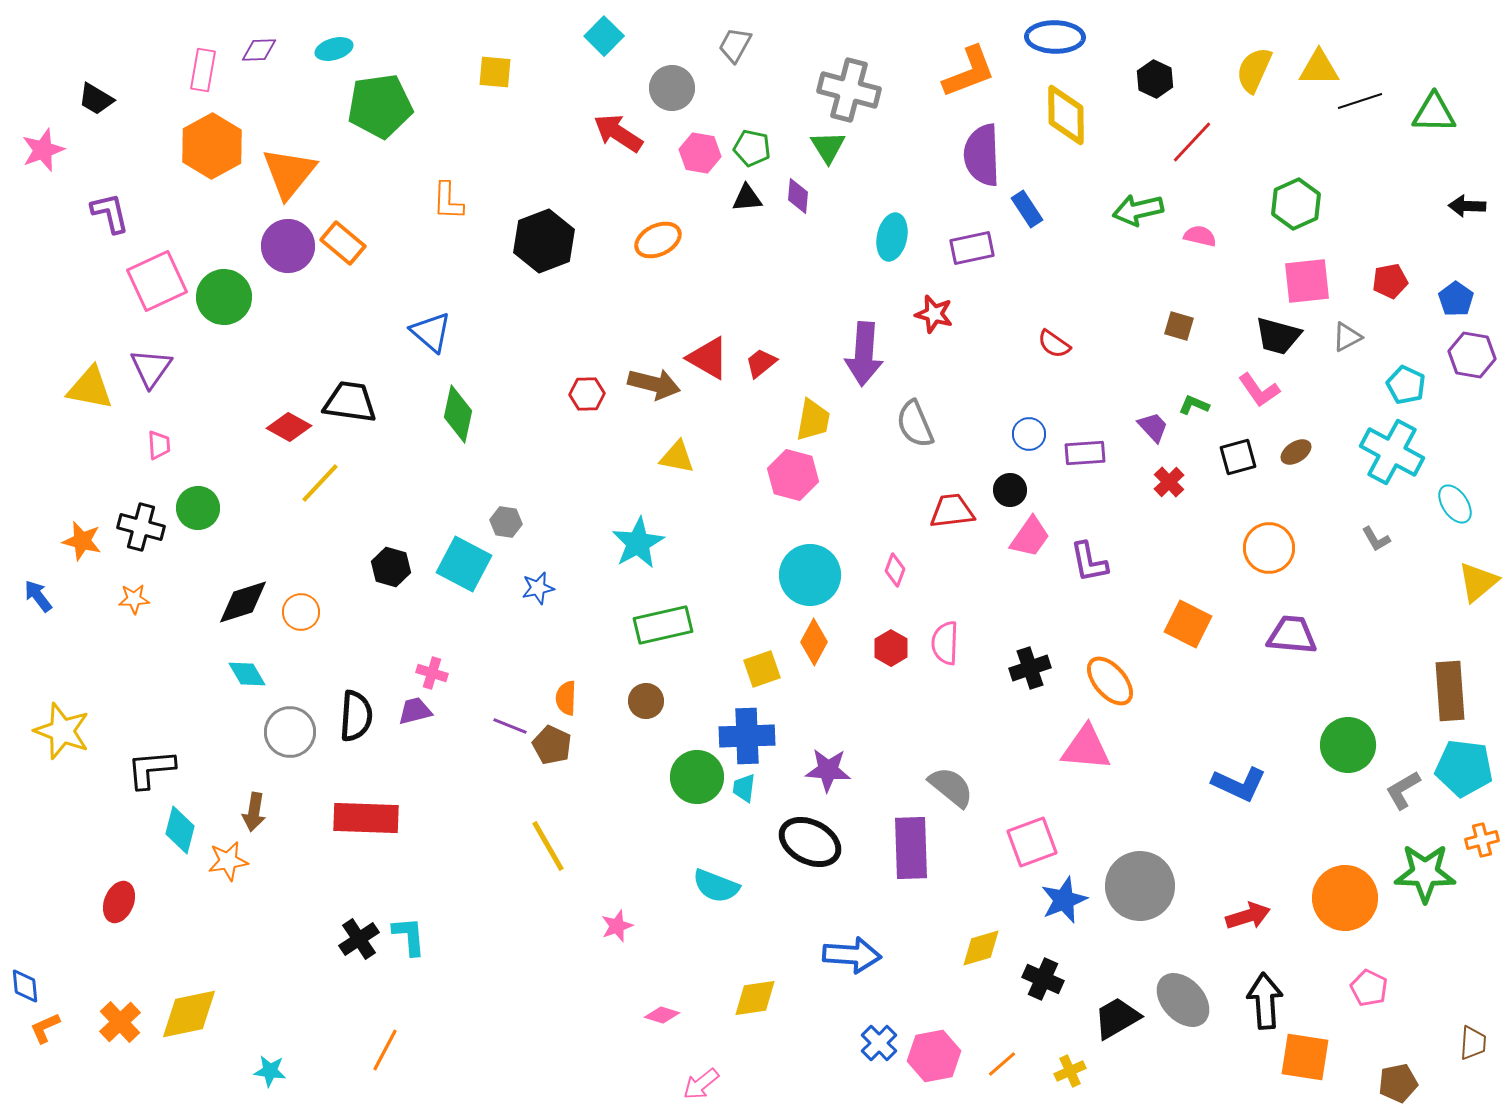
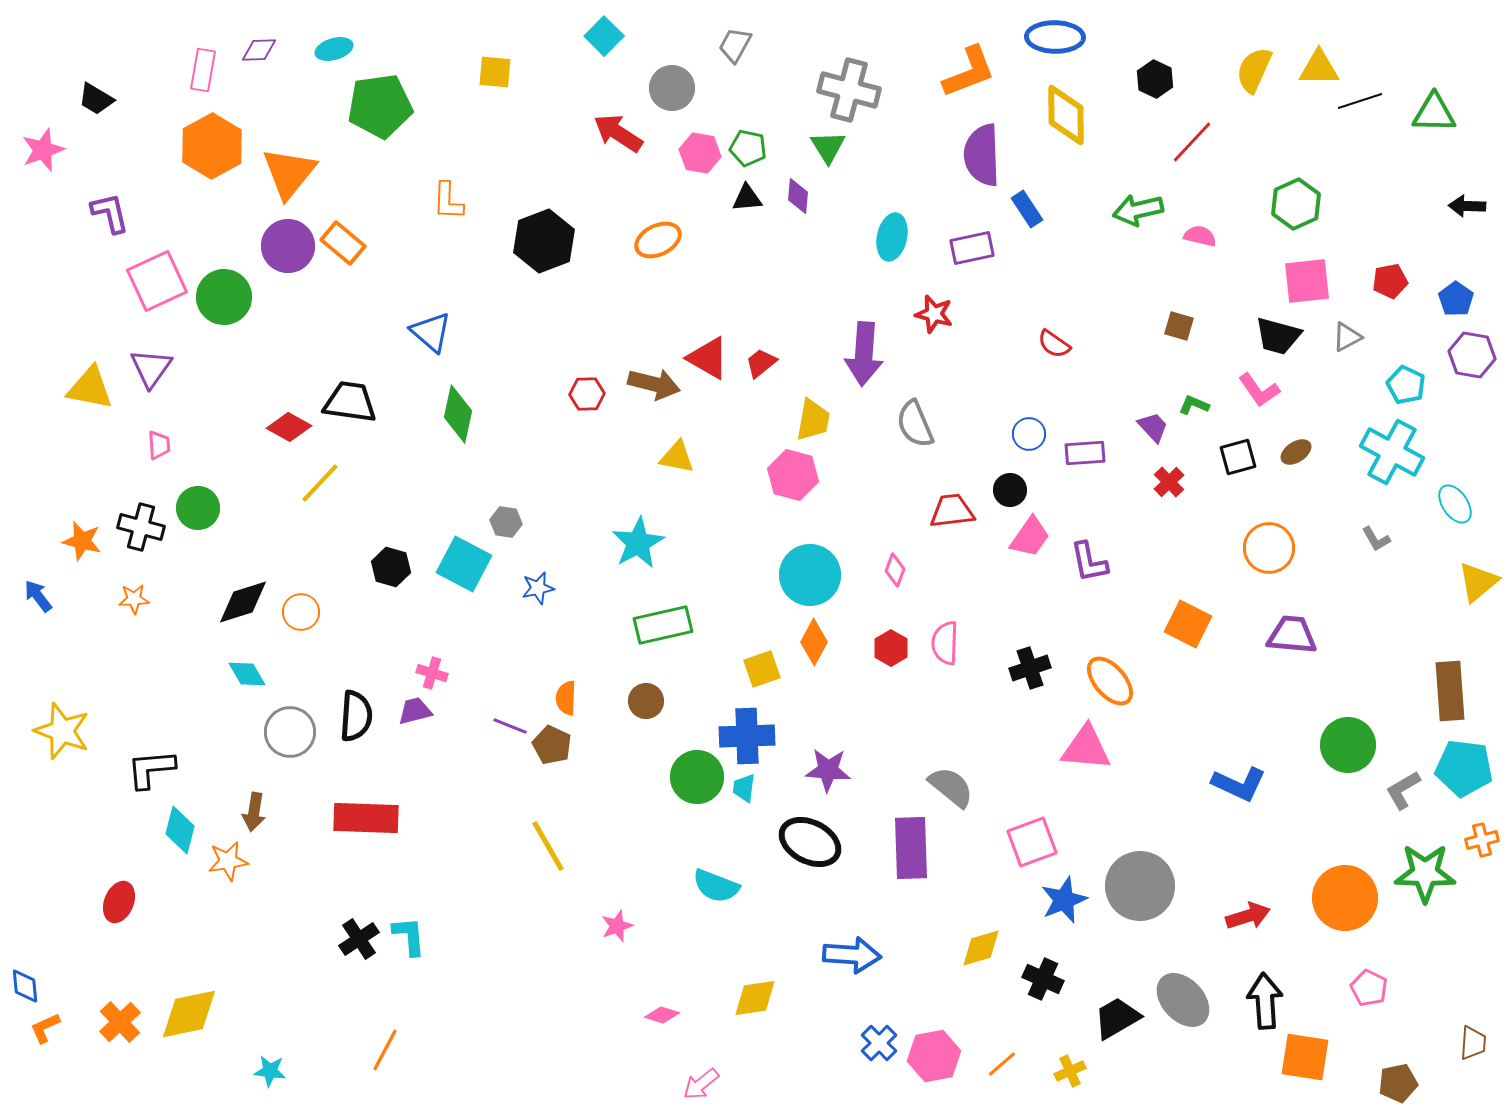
green pentagon at (752, 148): moved 4 px left
